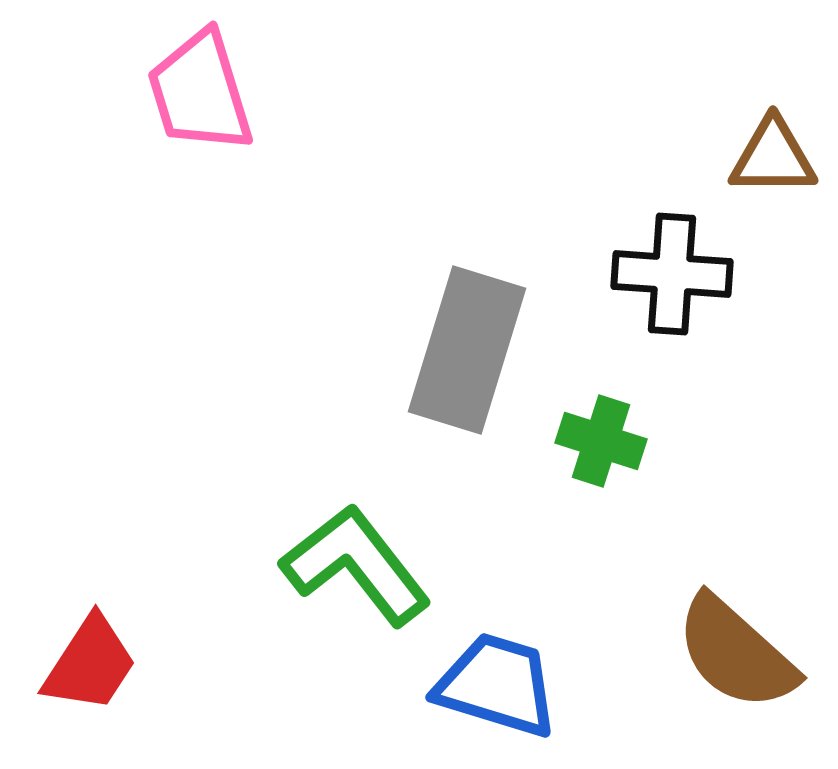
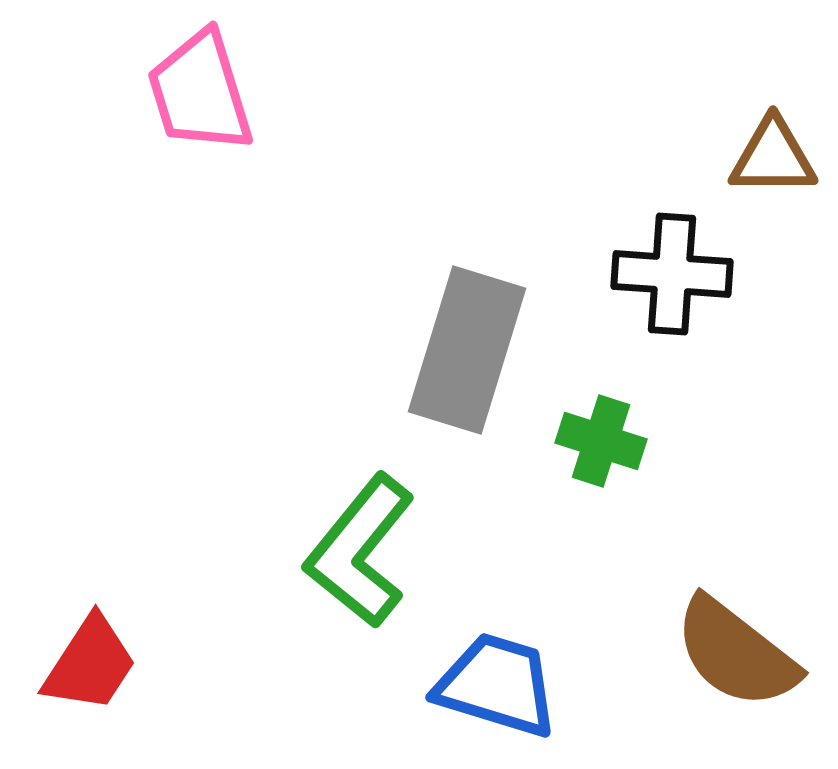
green L-shape: moved 4 px right, 14 px up; rotated 103 degrees counterclockwise
brown semicircle: rotated 4 degrees counterclockwise
